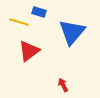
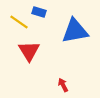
yellow line: rotated 18 degrees clockwise
blue triangle: moved 3 px right, 1 px up; rotated 40 degrees clockwise
red triangle: rotated 25 degrees counterclockwise
